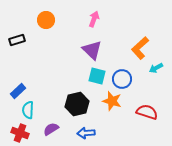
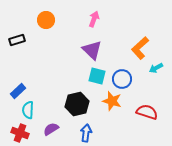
blue arrow: rotated 102 degrees clockwise
